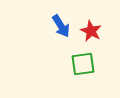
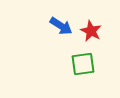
blue arrow: rotated 25 degrees counterclockwise
